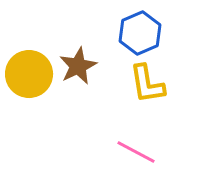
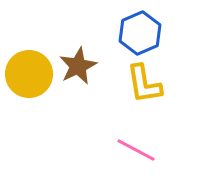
yellow L-shape: moved 3 px left
pink line: moved 2 px up
